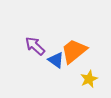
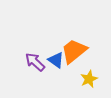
purple arrow: moved 16 px down
